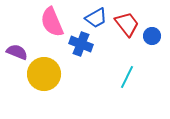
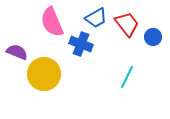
blue circle: moved 1 px right, 1 px down
